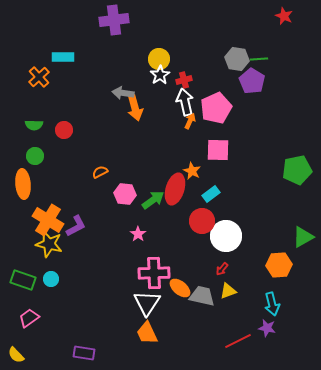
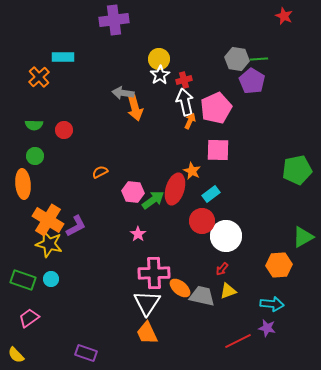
pink hexagon at (125, 194): moved 8 px right, 2 px up
cyan arrow at (272, 304): rotated 70 degrees counterclockwise
purple rectangle at (84, 353): moved 2 px right; rotated 10 degrees clockwise
